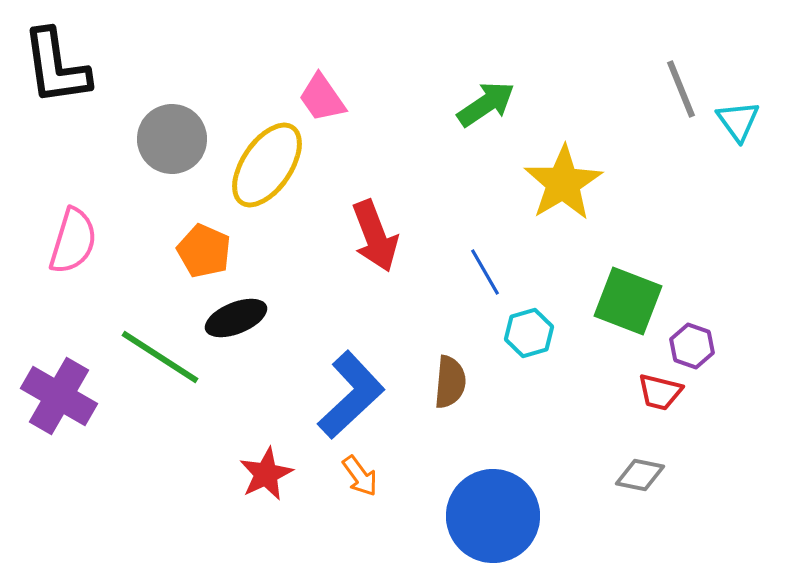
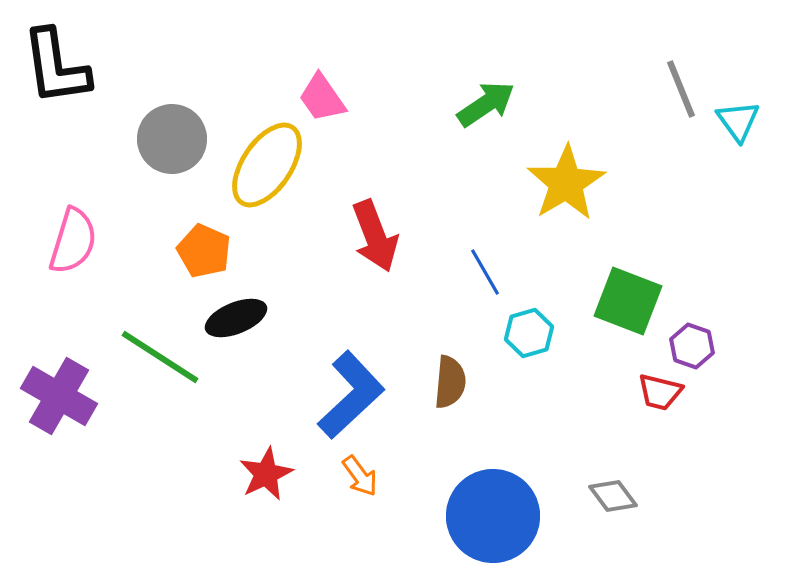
yellow star: moved 3 px right
gray diamond: moved 27 px left, 21 px down; rotated 42 degrees clockwise
